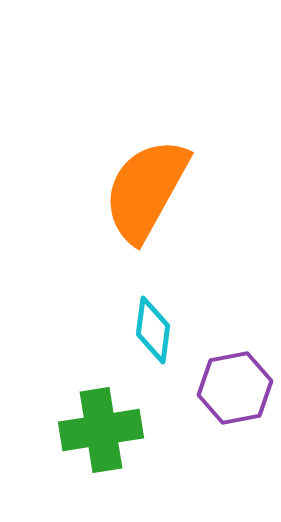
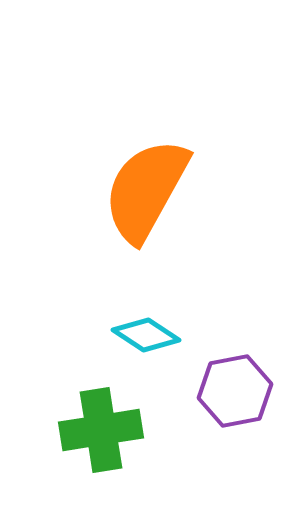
cyan diamond: moved 7 px left, 5 px down; rotated 64 degrees counterclockwise
purple hexagon: moved 3 px down
